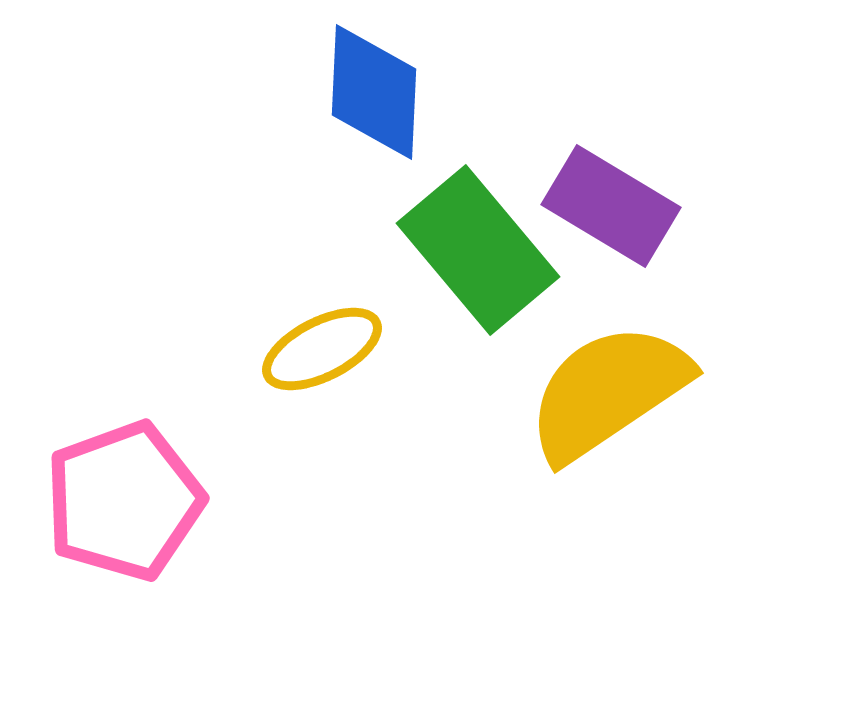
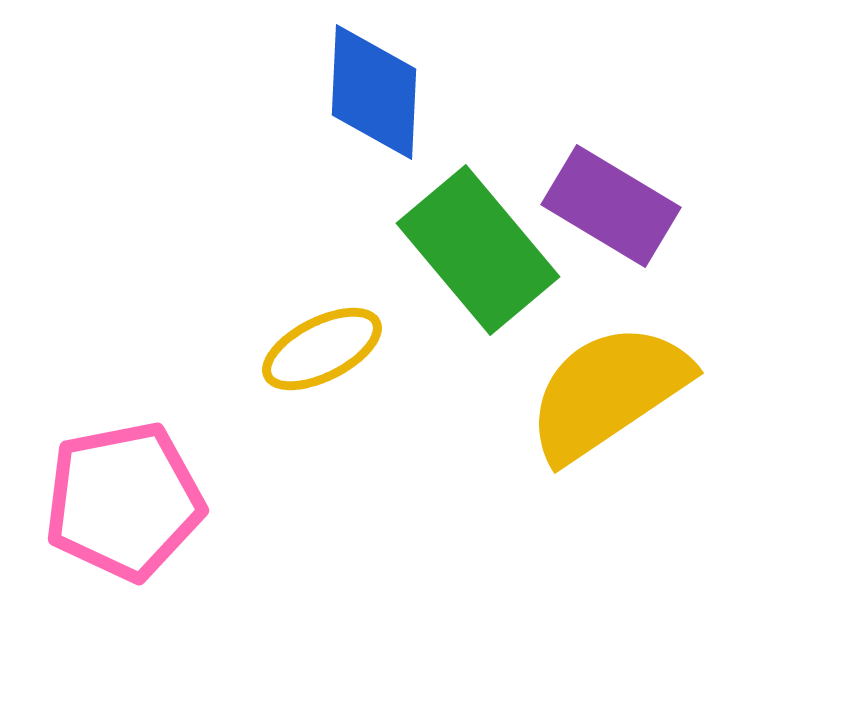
pink pentagon: rotated 9 degrees clockwise
